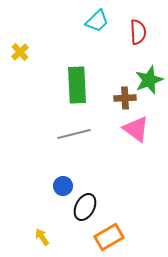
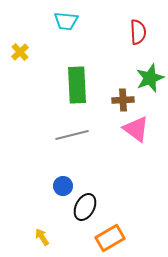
cyan trapezoid: moved 31 px left; rotated 50 degrees clockwise
green star: moved 1 px right, 2 px up
brown cross: moved 2 px left, 2 px down
gray line: moved 2 px left, 1 px down
orange rectangle: moved 1 px right, 1 px down
